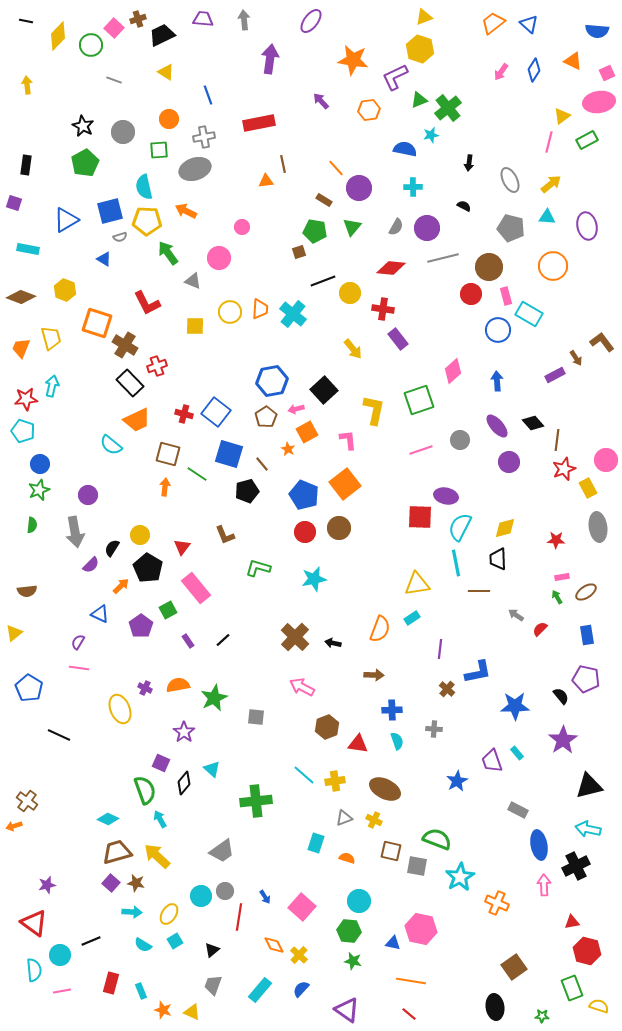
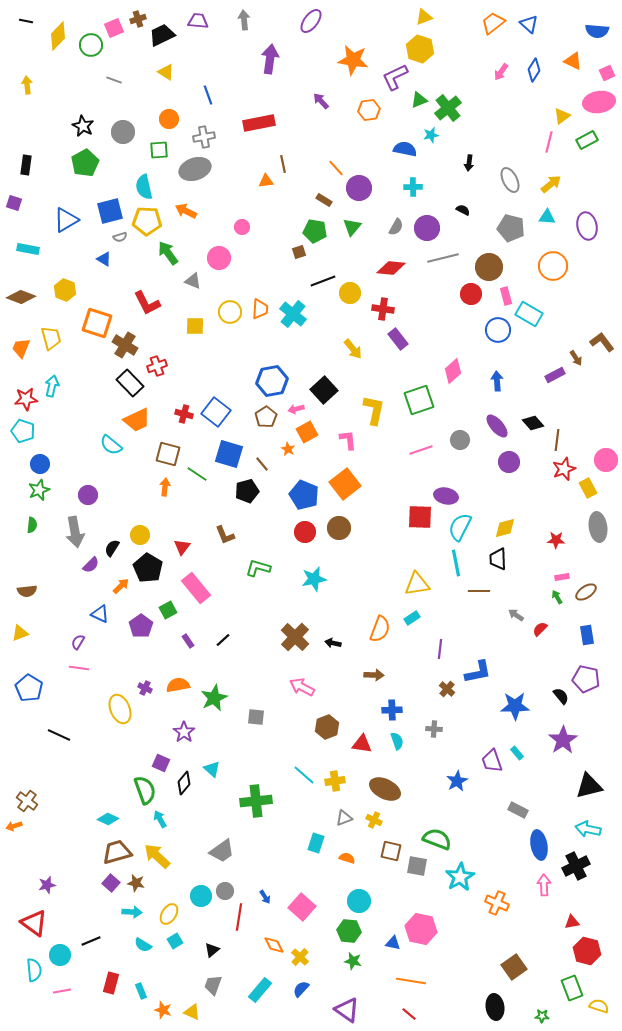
purple trapezoid at (203, 19): moved 5 px left, 2 px down
pink square at (114, 28): rotated 24 degrees clockwise
black semicircle at (464, 206): moved 1 px left, 4 px down
yellow triangle at (14, 633): moved 6 px right; rotated 18 degrees clockwise
red triangle at (358, 744): moved 4 px right
yellow cross at (299, 955): moved 1 px right, 2 px down
